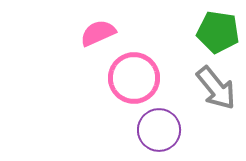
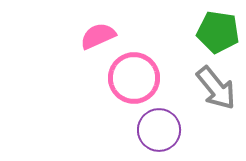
pink semicircle: moved 3 px down
